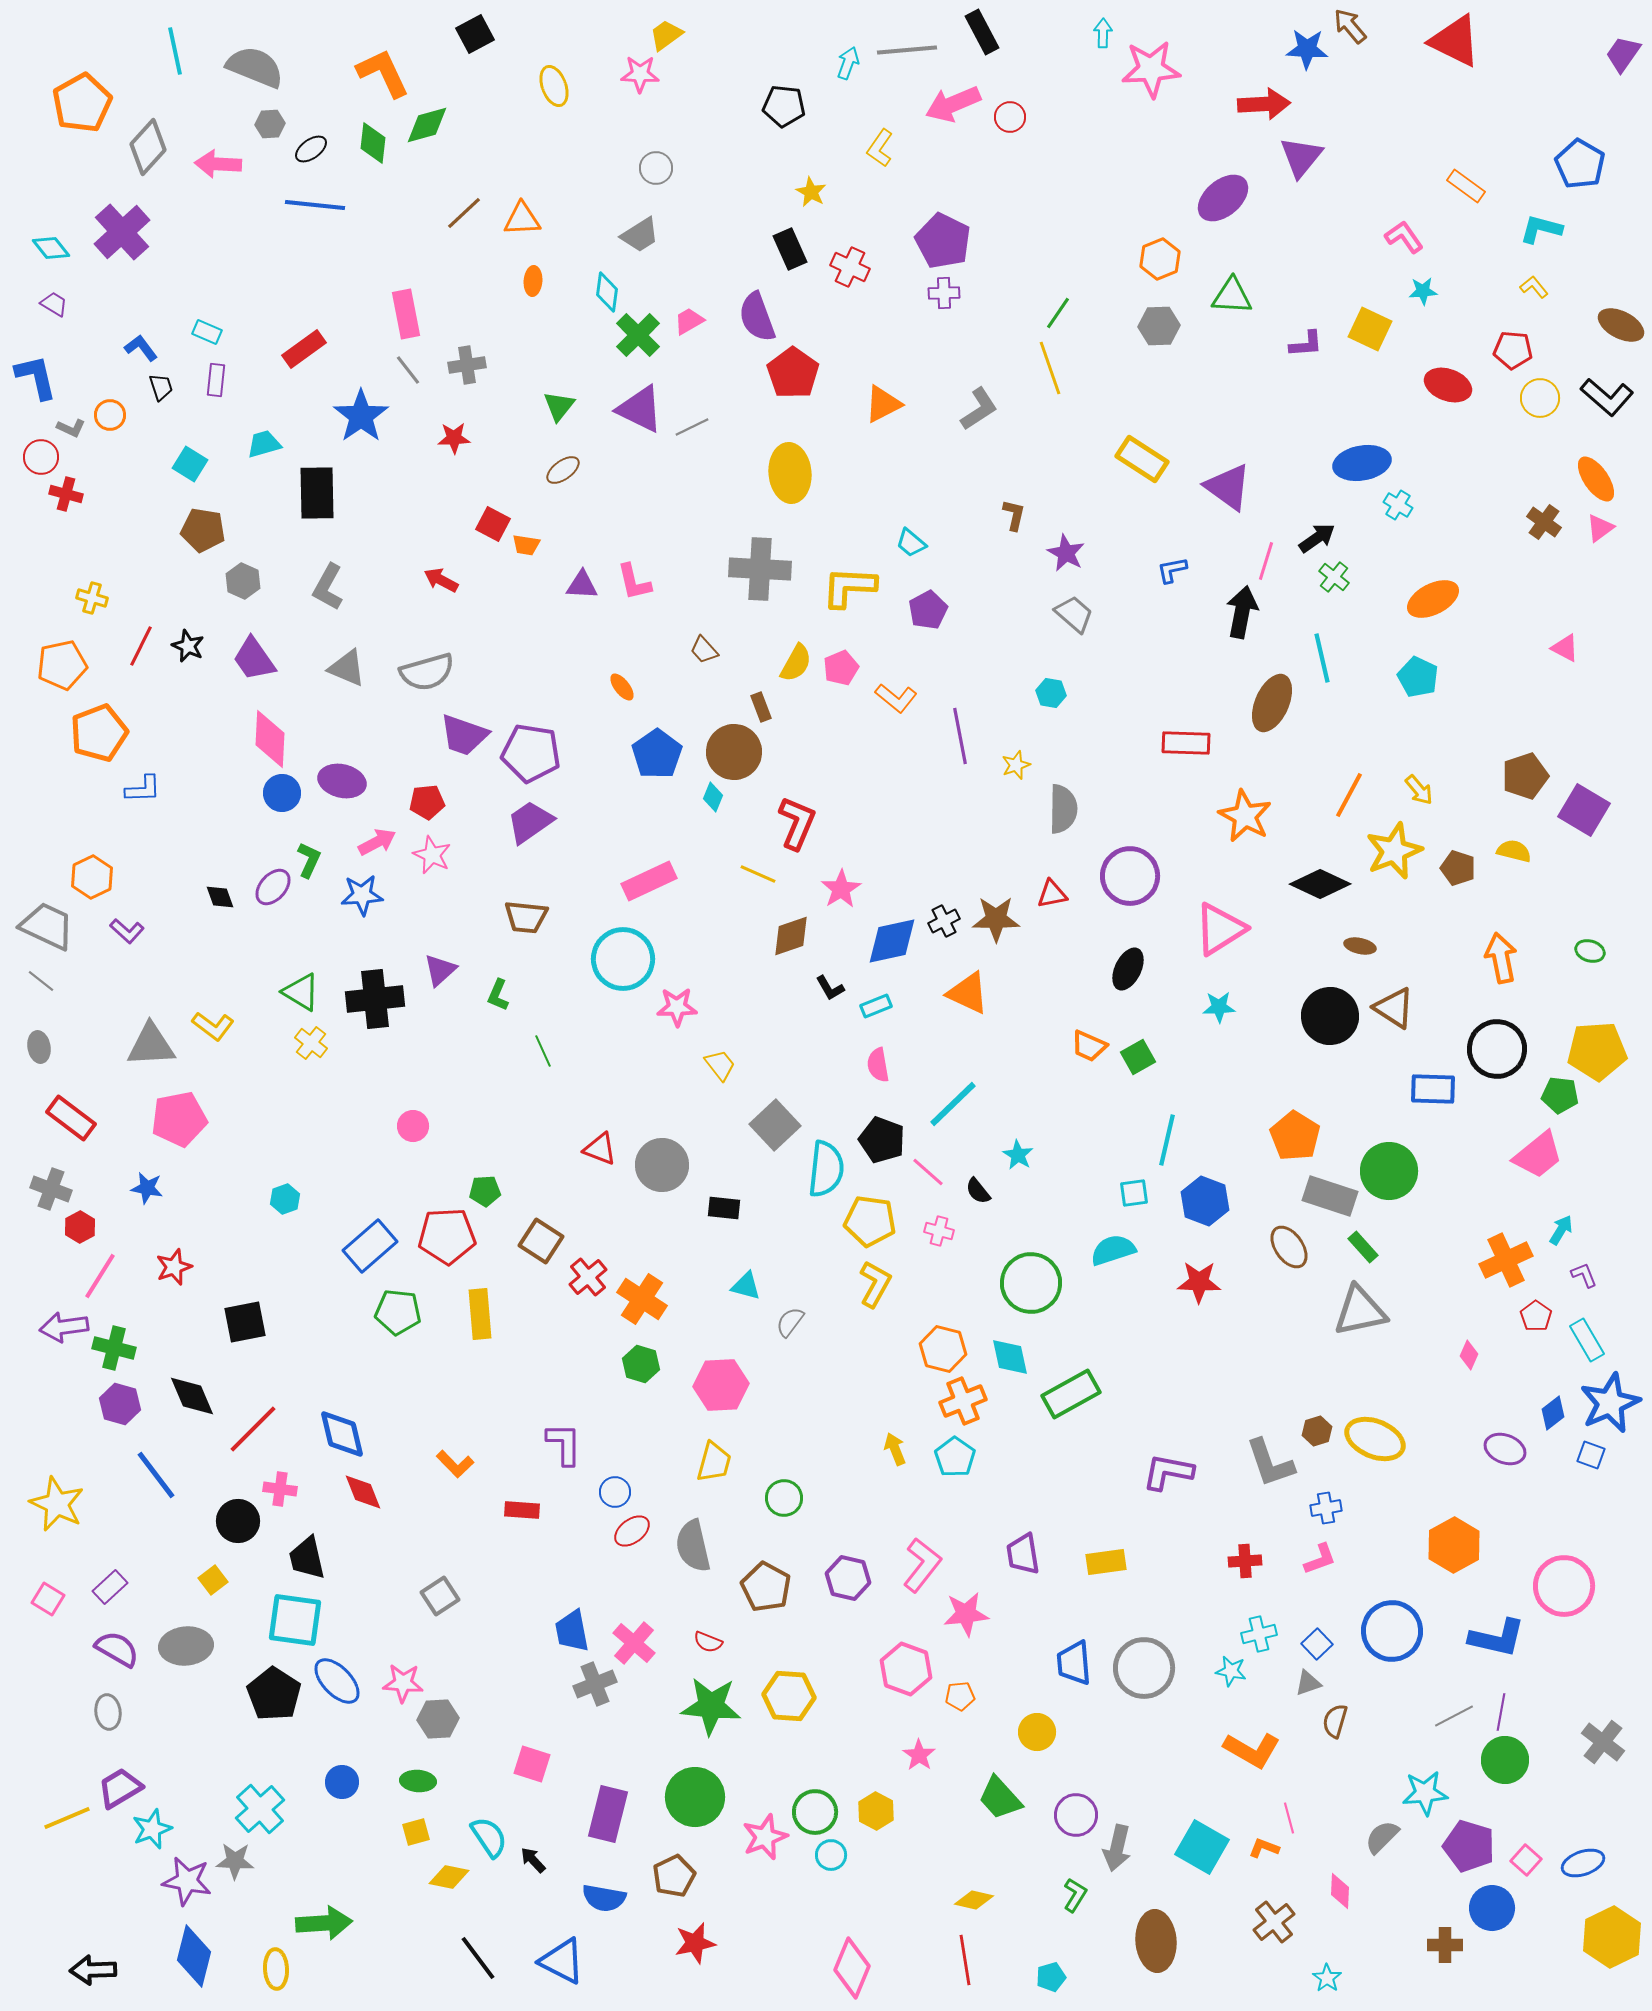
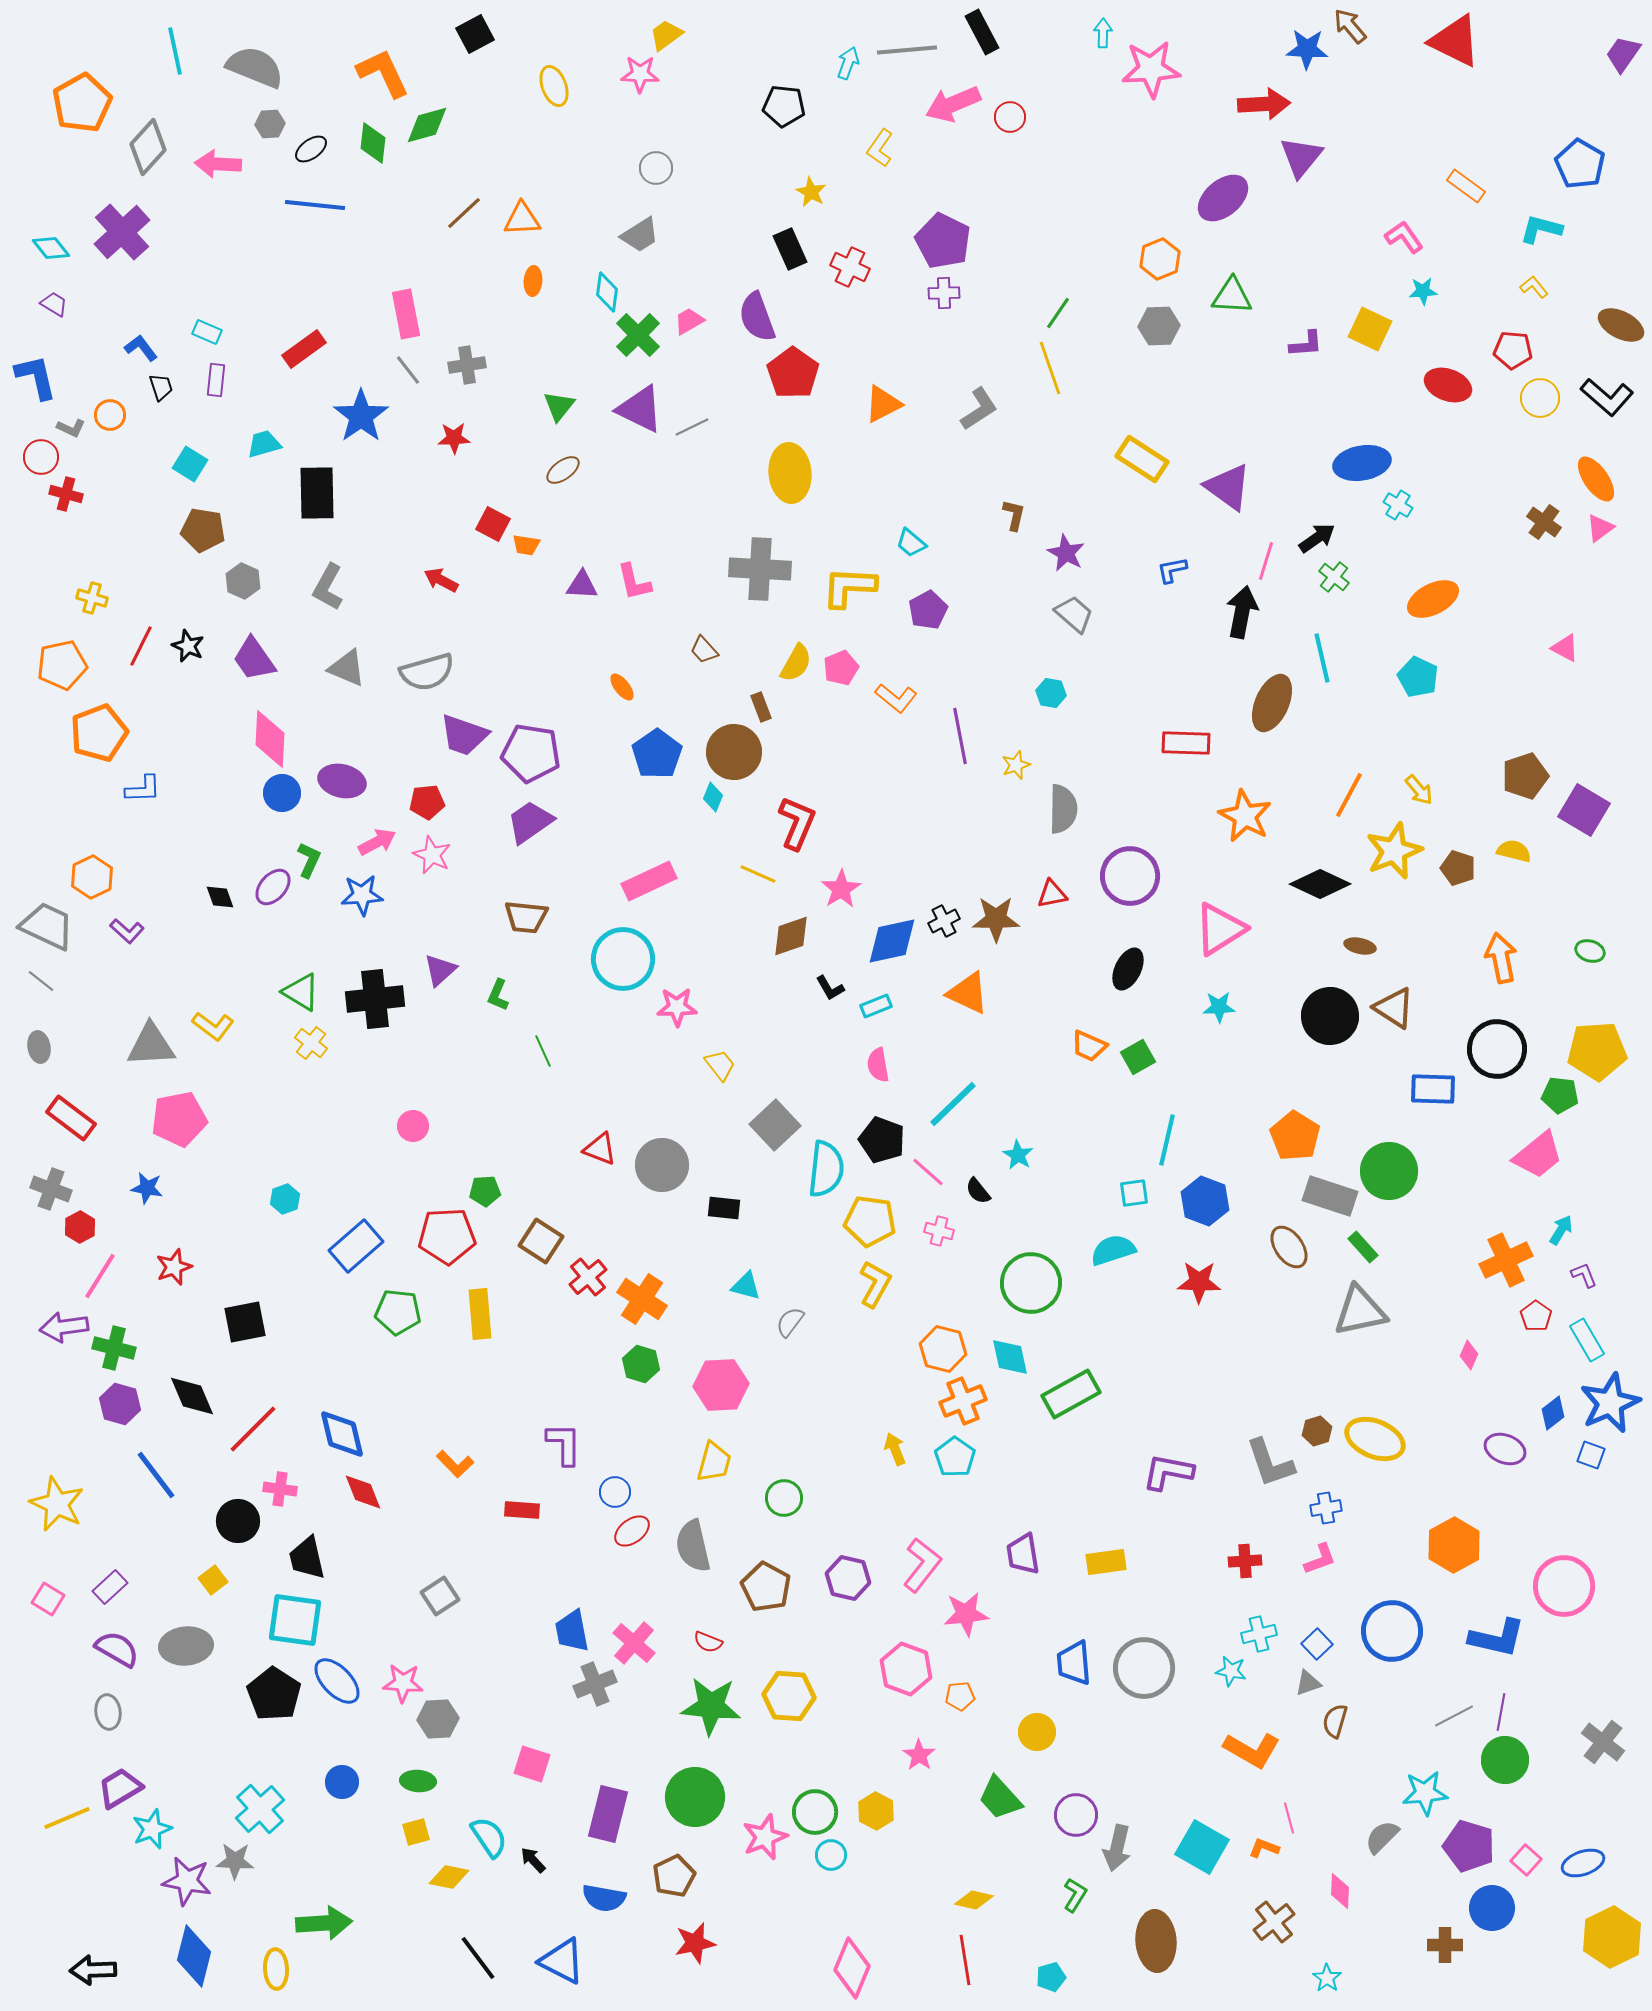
blue rectangle at (370, 1246): moved 14 px left
